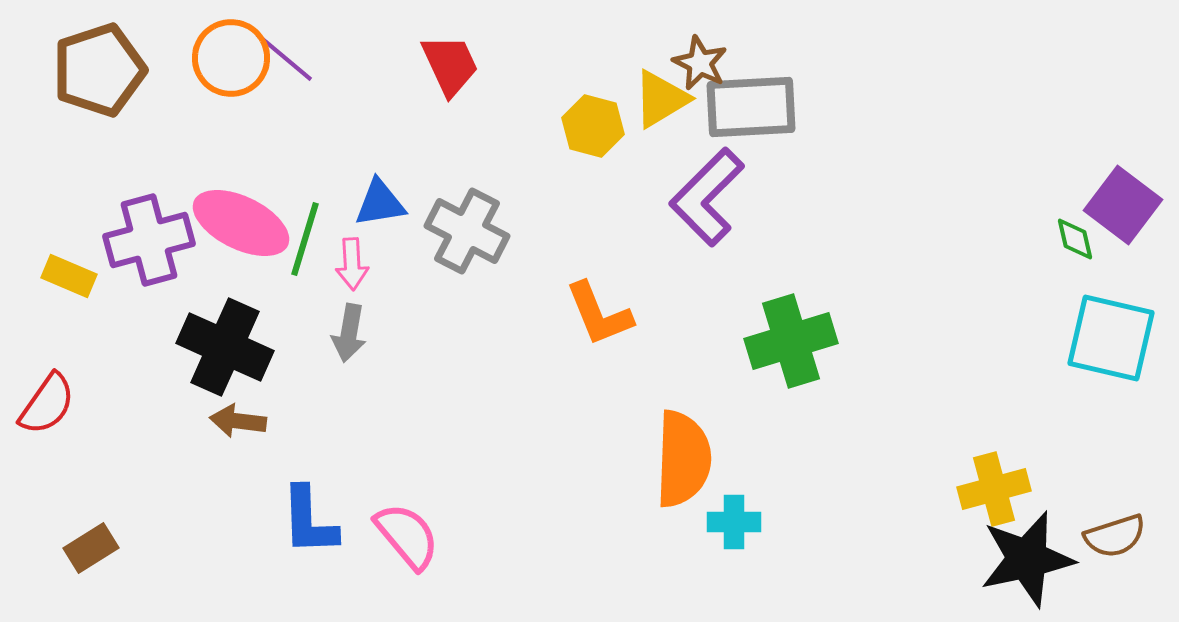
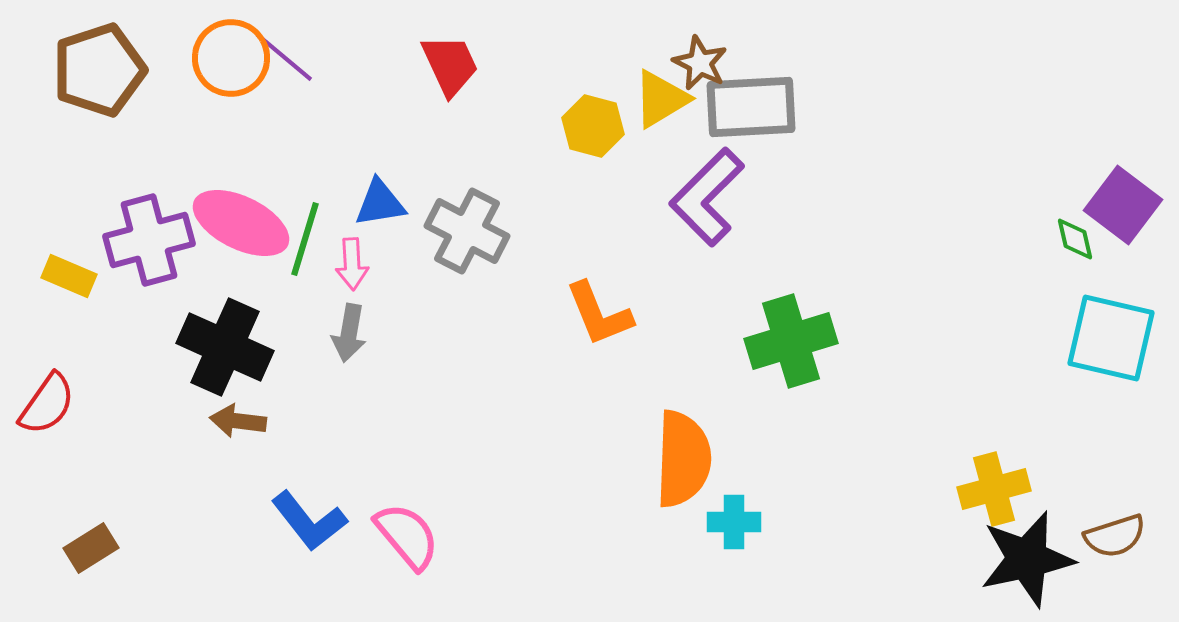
blue L-shape: rotated 36 degrees counterclockwise
